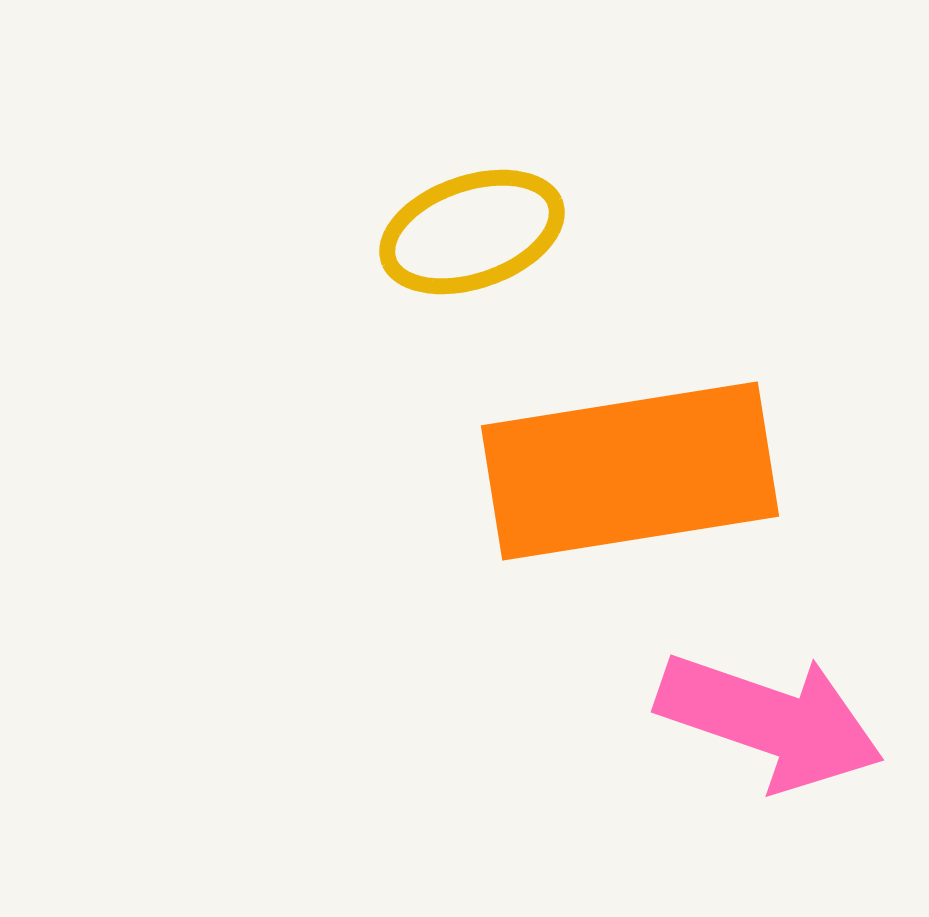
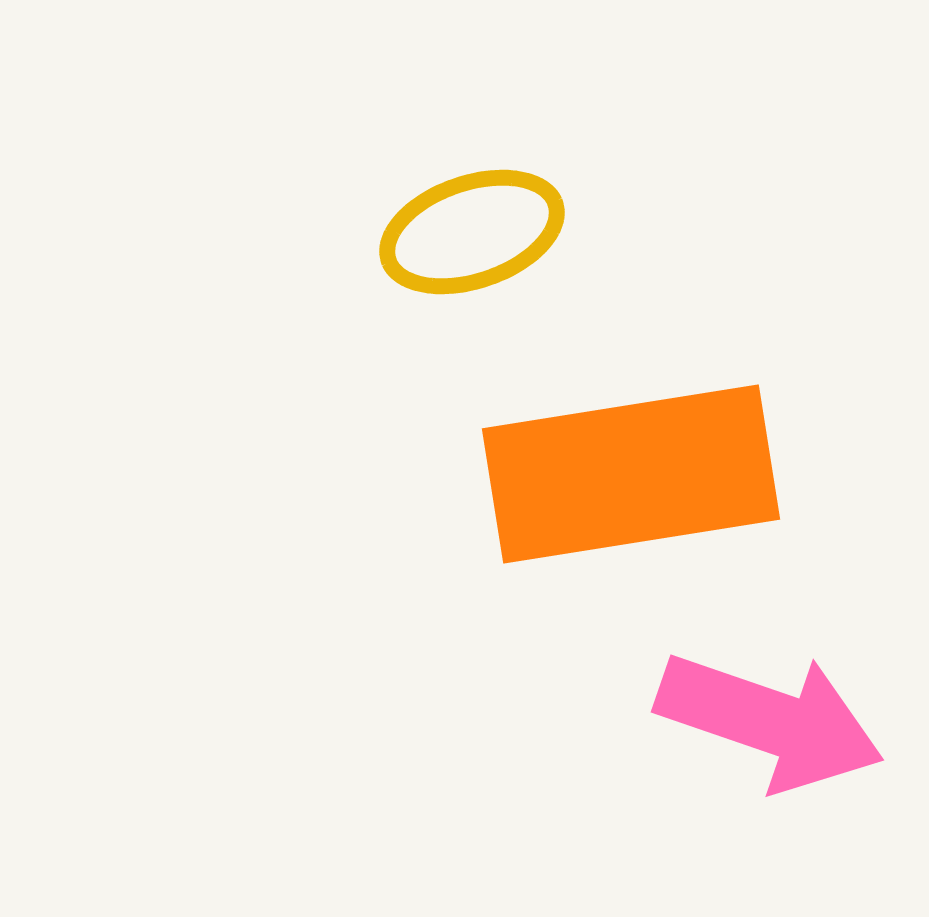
orange rectangle: moved 1 px right, 3 px down
